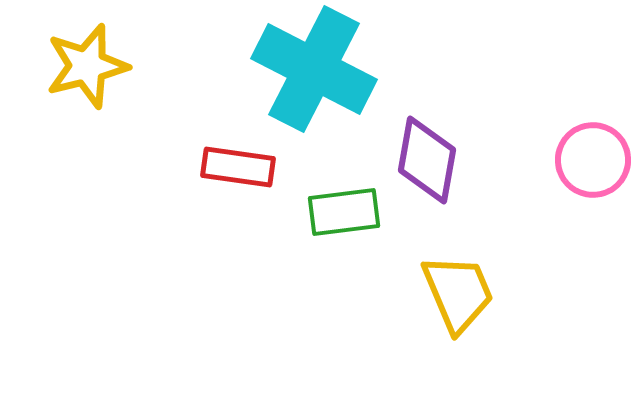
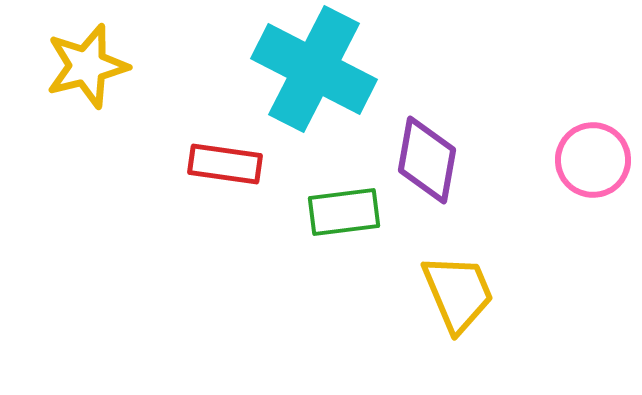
red rectangle: moved 13 px left, 3 px up
